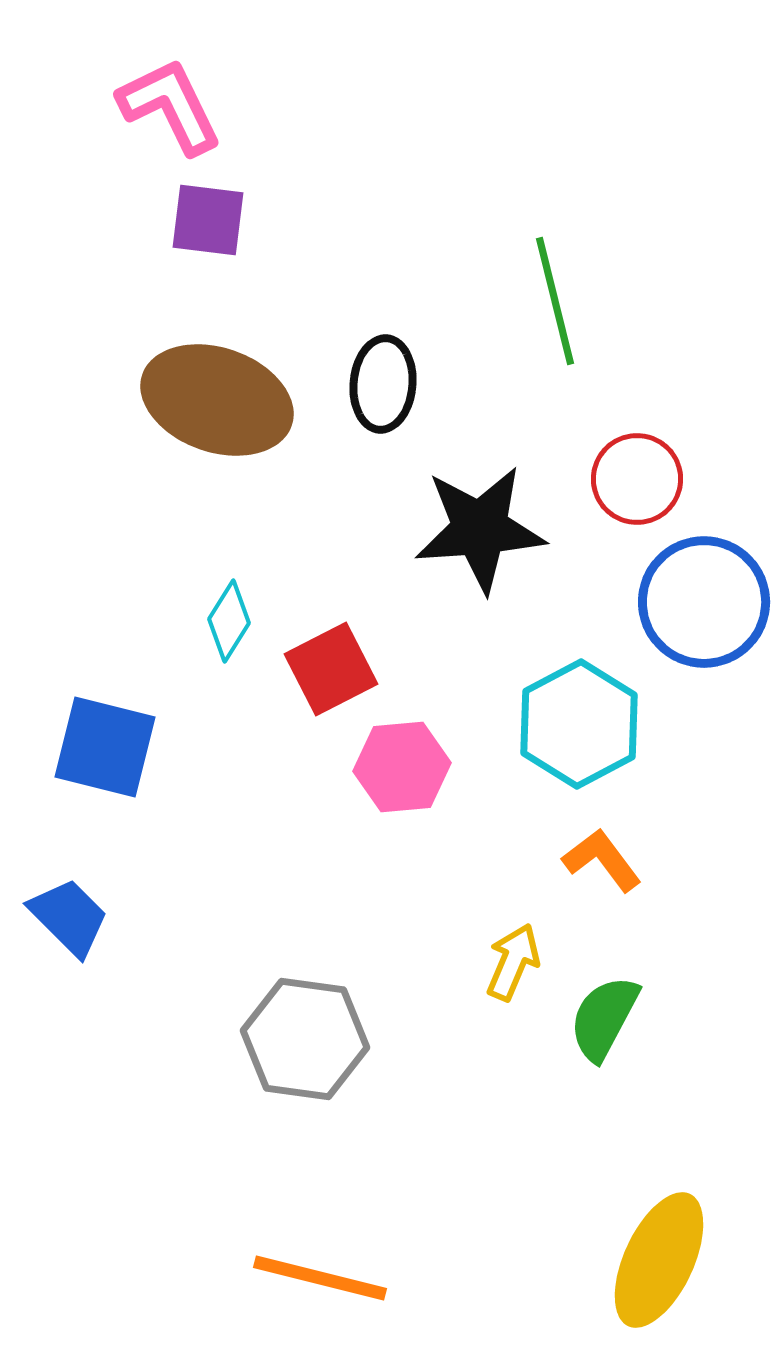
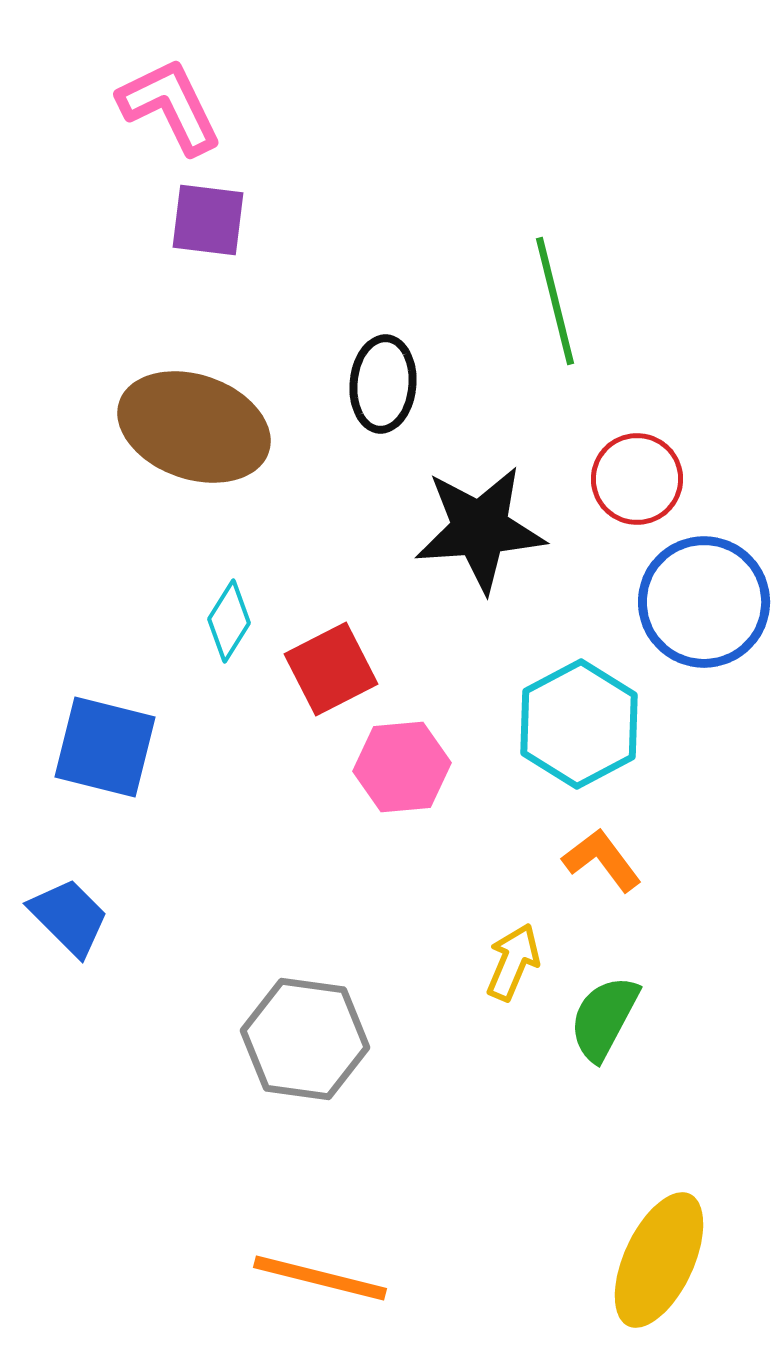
brown ellipse: moved 23 px left, 27 px down
